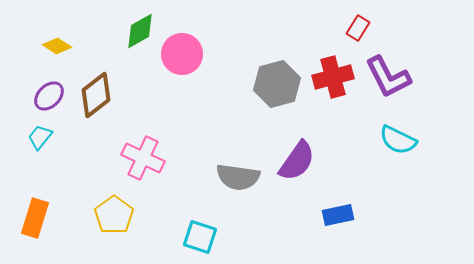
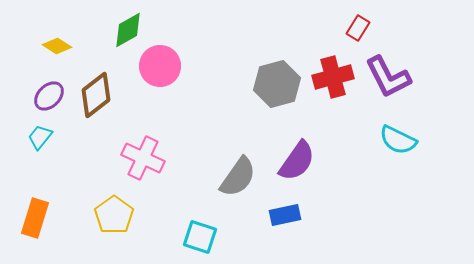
green diamond: moved 12 px left, 1 px up
pink circle: moved 22 px left, 12 px down
gray semicircle: rotated 63 degrees counterclockwise
blue rectangle: moved 53 px left
